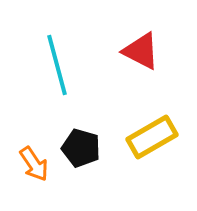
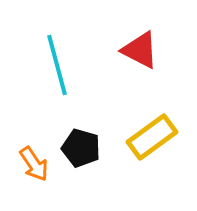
red triangle: moved 1 px left, 1 px up
yellow rectangle: rotated 6 degrees counterclockwise
